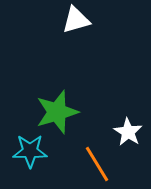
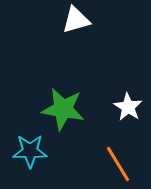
green star: moved 6 px right, 3 px up; rotated 27 degrees clockwise
white star: moved 25 px up
orange line: moved 21 px right
